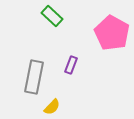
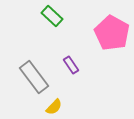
purple rectangle: rotated 54 degrees counterclockwise
gray rectangle: rotated 48 degrees counterclockwise
yellow semicircle: moved 2 px right
